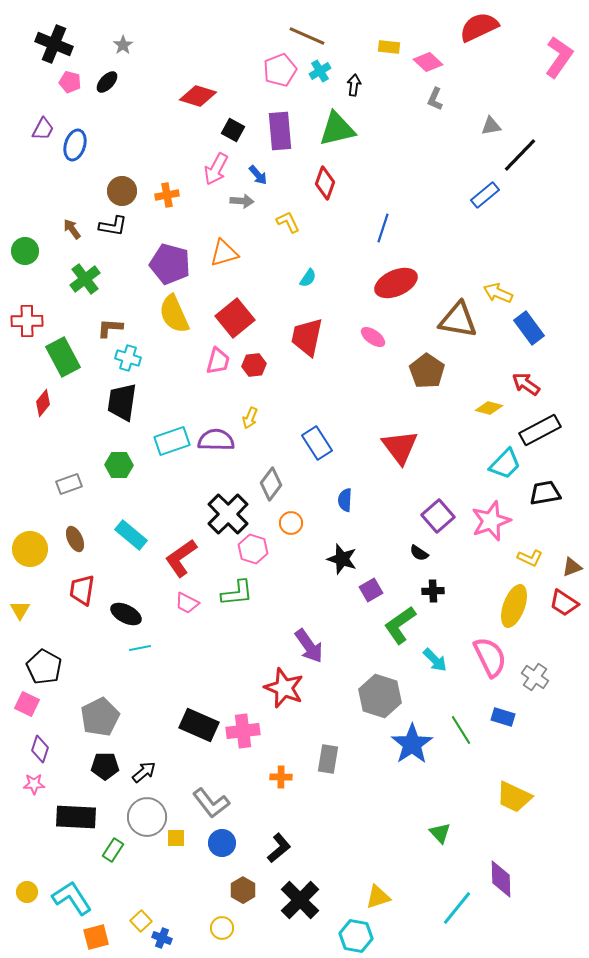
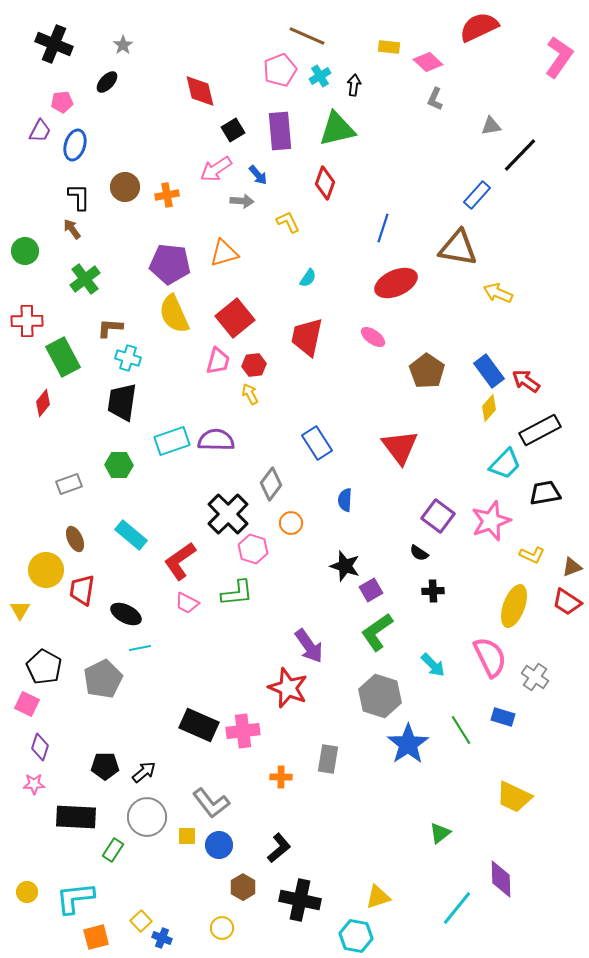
cyan cross at (320, 71): moved 5 px down
pink pentagon at (70, 82): moved 8 px left, 20 px down; rotated 20 degrees counterclockwise
red diamond at (198, 96): moved 2 px right, 5 px up; rotated 60 degrees clockwise
purple trapezoid at (43, 129): moved 3 px left, 2 px down
black square at (233, 130): rotated 30 degrees clockwise
pink arrow at (216, 169): rotated 28 degrees clockwise
brown circle at (122, 191): moved 3 px right, 4 px up
blue rectangle at (485, 195): moved 8 px left; rotated 8 degrees counterclockwise
black L-shape at (113, 226): moved 34 px left, 29 px up; rotated 100 degrees counterclockwise
purple pentagon at (170, 264): rotated 9 degrees counterclockwise
brown triangle at (458, 320): moved 72 px up
blue rectangle at (529, 328): moved 40 px left, 43 px down
red arrow at (526, 384): moved 3 px up
yellow diamond at (489, 408): rotated 64 degrees counterclockwise
yellow arrow at (250, 418): moved 24 px up; rotated 130 degrees clockwise
purple square at (438, 516): rotated 12 degrees counterclockwise
yellow circle at (30, 549): moved 16 px right, 21 px down
red L-shape at (181, 558): moved 1 px left, 3 px down
yellow L-shape at (530, 558): moved 2 px right, 3 px up
black star at (342, 559): moved 3 px right, 7 px down
red trapezoid at (564, 603): moved 3 px right, 1 px up
green L-shape at (400, 625): moved 23 px left, 7 px down
cyan arrow at (435, 660): moved 2 px left, 5 px down
red star at (284, 688): moved 4 px right
gray pentagon at (100, 717): moved 3 px right, 38 px up
blue star at (412, 744): moved 4 px left
purple diamond at (40, 749): moved 2 px up
green triangle at (440, 833): rotated 35 degrees clockwise
yellow square at (176, 838): moved 11 px right, 2 px up
blue circle at (222, 843): moved 3 px left, 2 px down
brown hexagon at (243, 890): moved 3 px up
cyan L-shape at (72, 898): moved 3 px right; rotated 63 degrees counterclockwise
black cross at (300, 900): rotated 33 degrees counterclockwise
